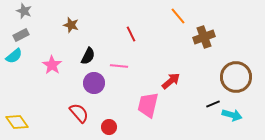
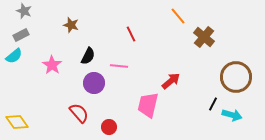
brown cross: rotated 30 degrees counterclockwise
black line: rotated 40 degrees counterclockwise
